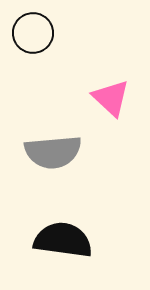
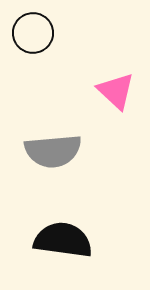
pink triangle: moved 5 px right, 7 px up
gray semicircle: moved 1 px up
